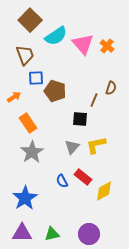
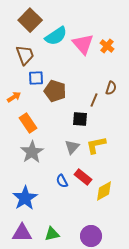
purple circle: moved 2 px right, 2 px down
